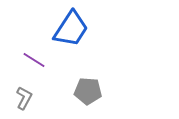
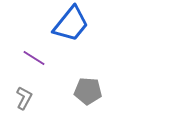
blue trapezoid: moved 5 px up; rotated 6 degrees clockwise
purple line: moved 2 px up
